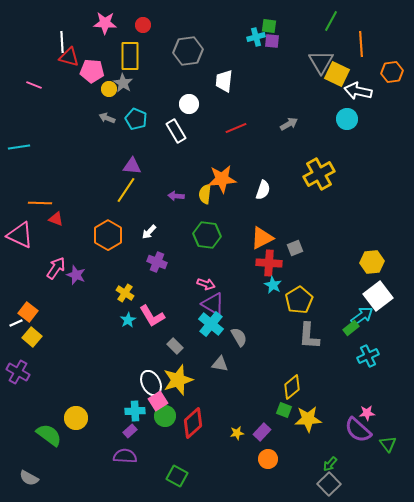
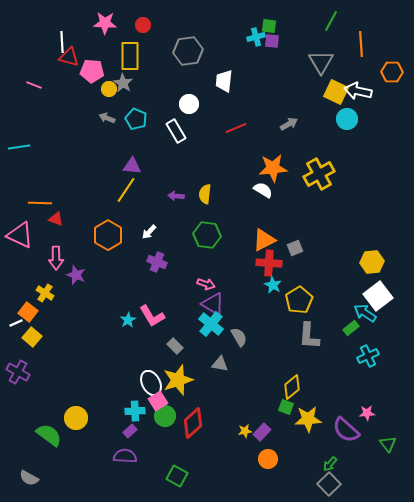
orange hexagon at (392, 72): rotated 10 degrees clockwise
yellow square at (337, 74): moved 1 px left, 18 px down
orange star at (222, 179): moved 51 px right, 11 px up
white semicircle at (263, 190): rotated 78 degrees counterclockwise
orange triangle at (262, 238): moved 2 px right, 2 px down
pink arrow at (56, 268): moved 10 px up; rotated 145 degrees clockwise
yellow cross at (125, 293): moved 80 px left
cyan arrow at (362, 316): moved 3 px right, 3 px up; rotated 110 degrees counterclockwise
green square at (284, 410): moved 2 px right, 3 px up
purple semicircle at (358, 430): moved 12 px left
yellow star at (237, 433): moved 8 px right, 2 px up
